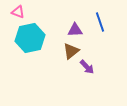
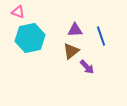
blue line: moved 1 px right, 14 px down
